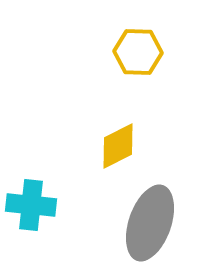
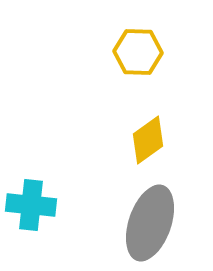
yellow diamond: moved 30 px right, 6 px up; rotated 9 degrees counterclockwise
